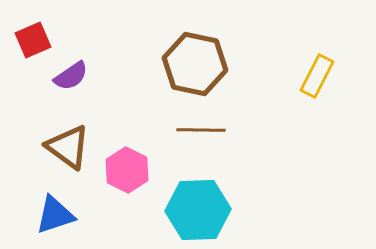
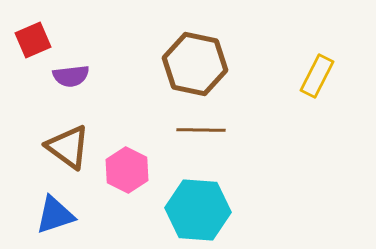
purple semicircle: rotated 27 degrees clockwise
cyan hexagon: rotated 6 degrees clockwise
